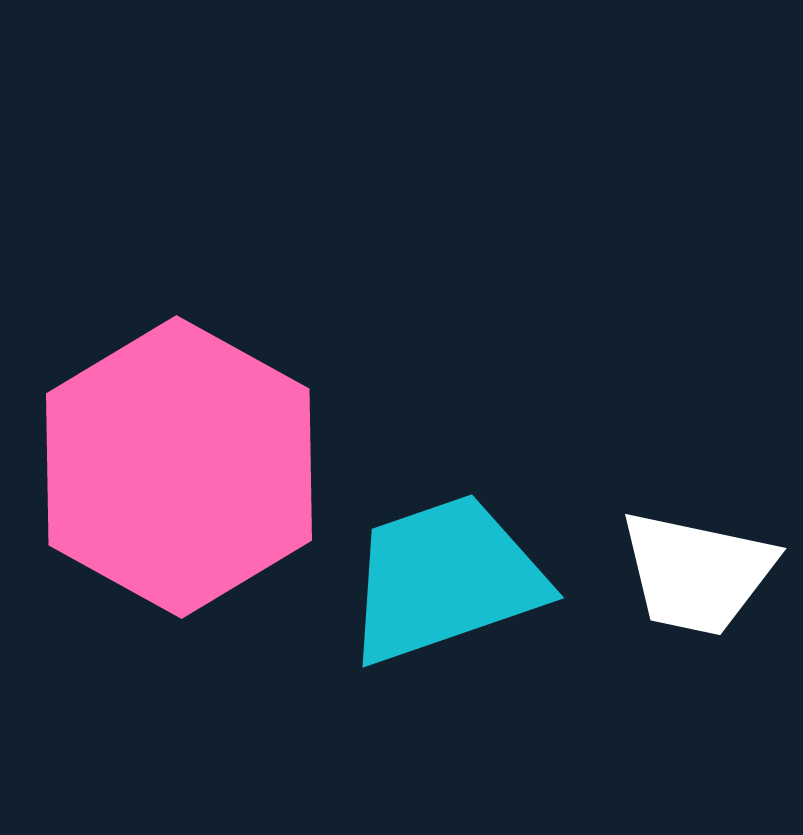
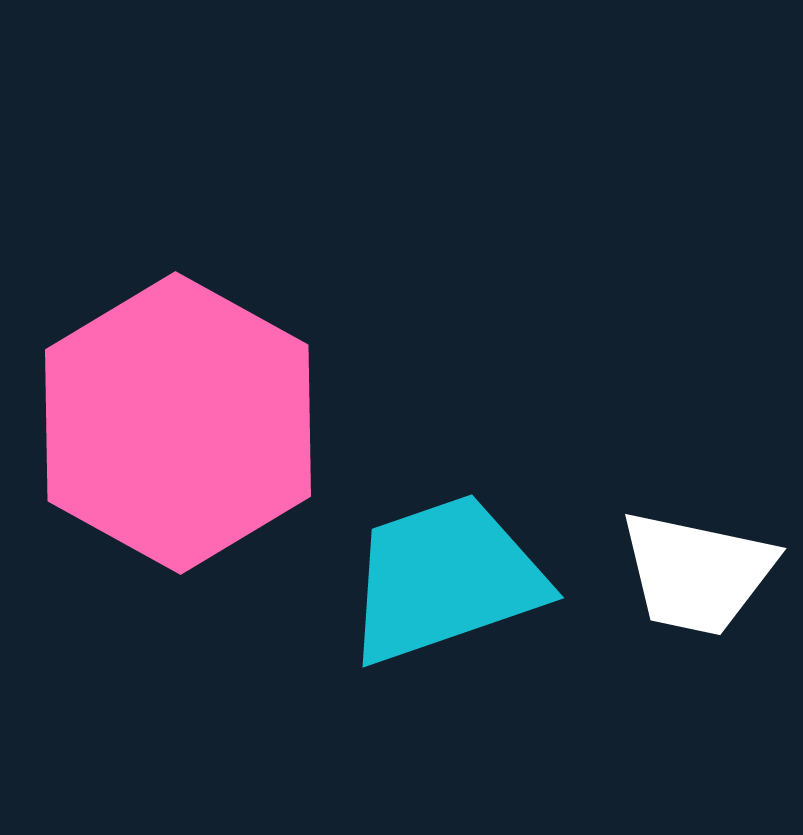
pink hexagon: moved 1 px left, 44 px up
